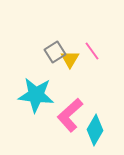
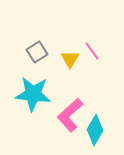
gray square: moved 18 px left
cyan star: moved 3 px left, 1 px up
